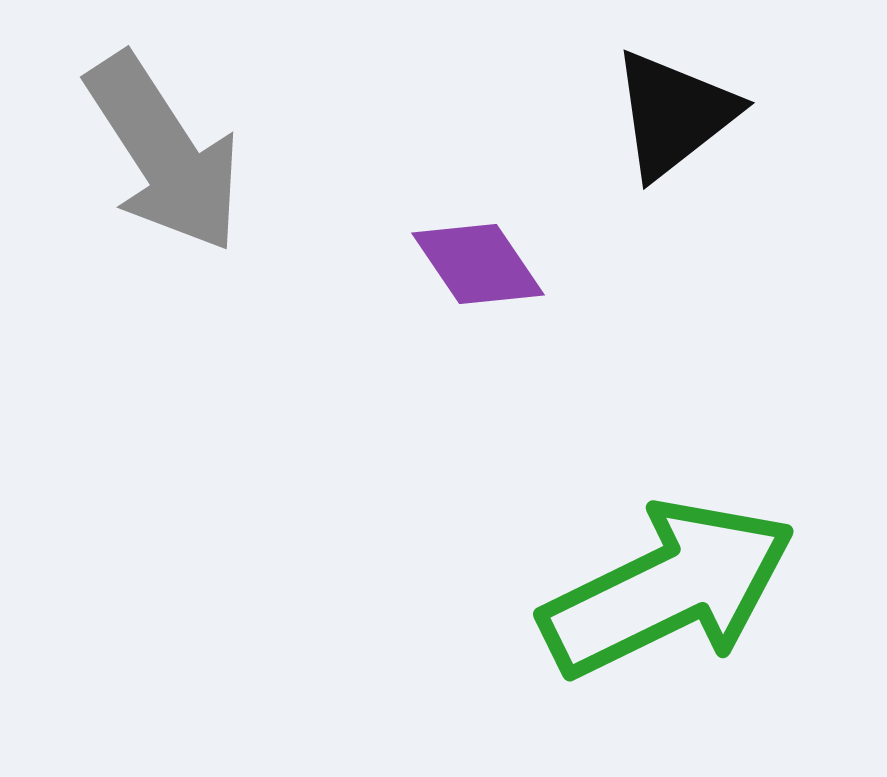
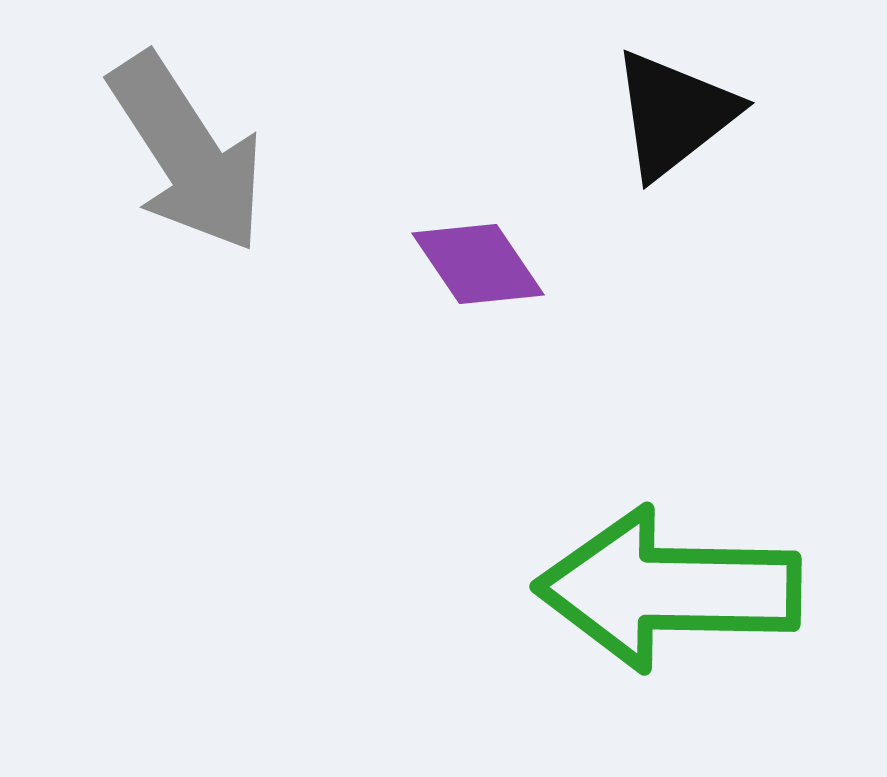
gray arrow: moved 23 px right
green arrow: rotated 153 degrees counterclockwise
